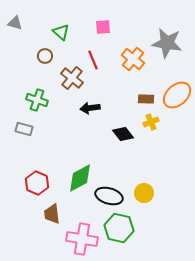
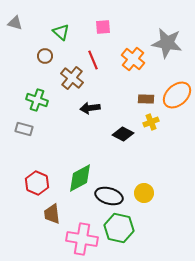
black diamond: rotated 25 degrees counterclockwise
